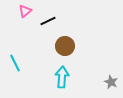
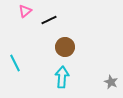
black line: moved 1 px right, 1 px up
brown circle: moved 1 px down
